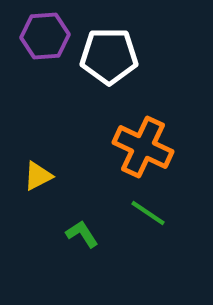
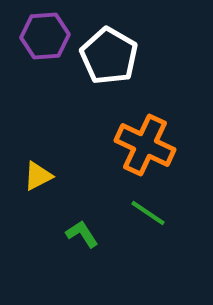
white pentagon: rotated 30 degrees clockwise
orange cross: moved 2 px right, 2 px up
